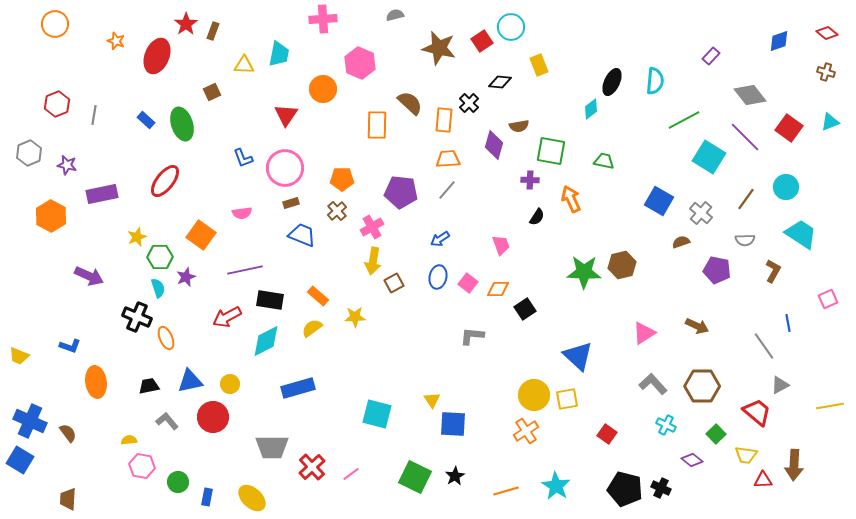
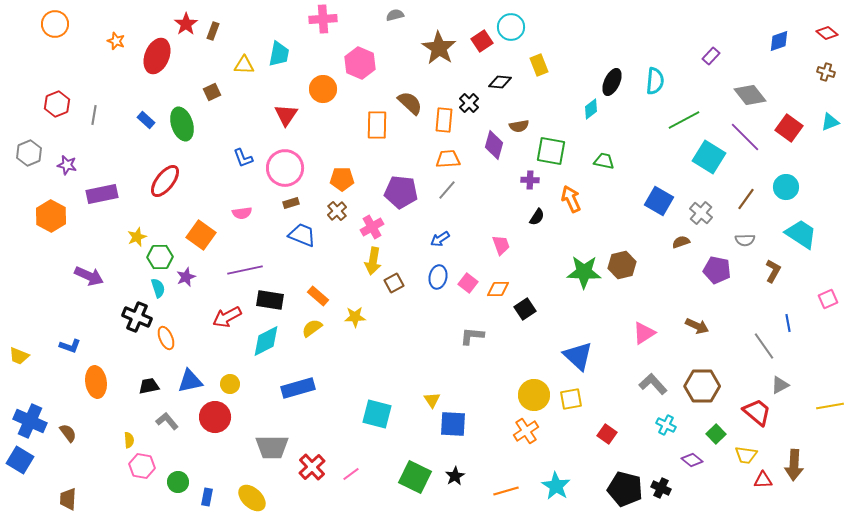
brown star at (439, 48): rotated 20 degrees clockwise
yellow square at (567, 399): moved 4 px right
red circle at (213, 417): moved 2 px right
yellow semicircle at (129, 440): rotated 91 degrees clockwise
